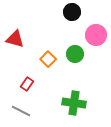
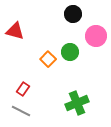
black circle: moved 1 px right, 2 px down
pink circle: moved 1 px down
red triangle: moved 8 px up
green circle: moved 5 px left, 2 px up
red rectangle: moved 4 px left, 5 px down
green cross: moved 3 px right; rotated 30 degrees counterclockwise
